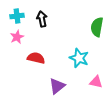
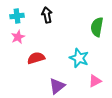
black arrow: moved 5 px right, 4 px up
pink star: moved 1 px right
red semicircle: rotated 30 degrees counterclockwise
pink triangle: moved 1 px left, 1 px up; rotated 40 degrees counterclockwise
